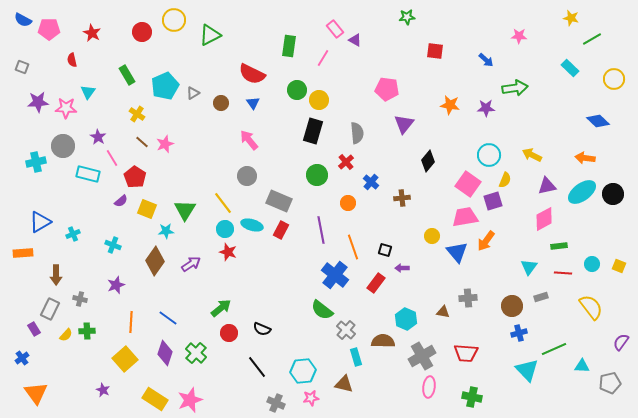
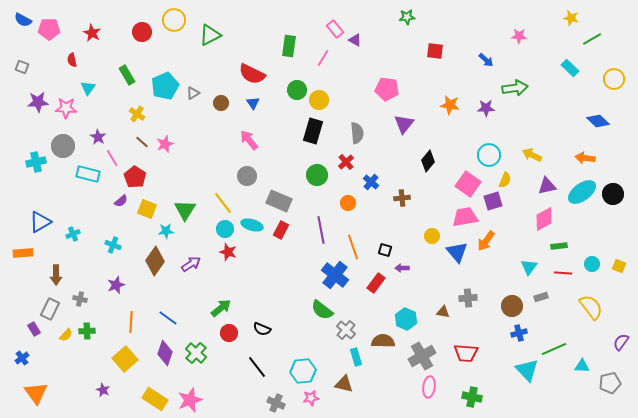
cyan triangle at (88, 92): moved 4 px up
